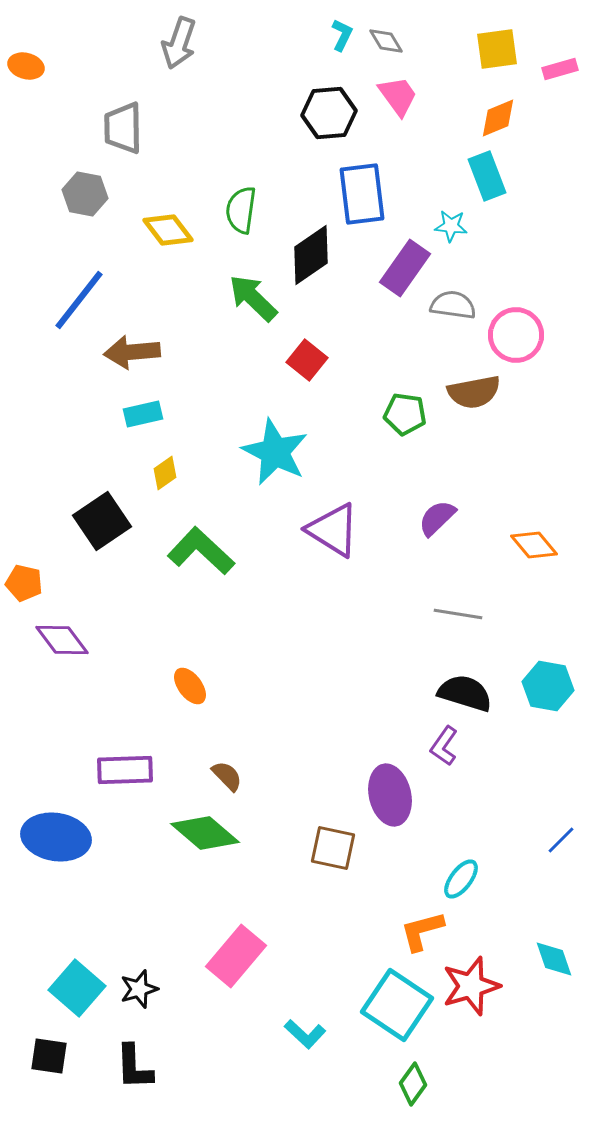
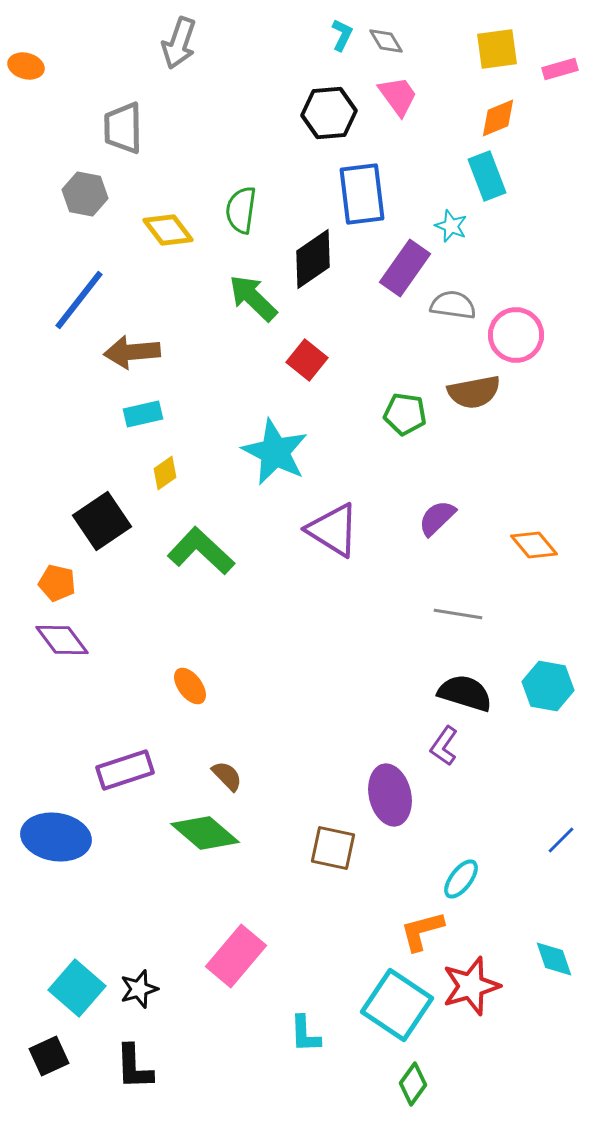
cyan star at (451, 226): rotated 16 degrees clockwise
black diamond at (311, 255): moved 2 px right, 4 px down
orange pentagon at (24, 583): moved 33 px right
purple rectangle at (125, 770): rotated 16 degrees counterclockwise
cyan L-shape at (305, 1034): rotated 45 degrees clockwise
black square at (49, 1056): rotated 33 degrees counterclockwise
